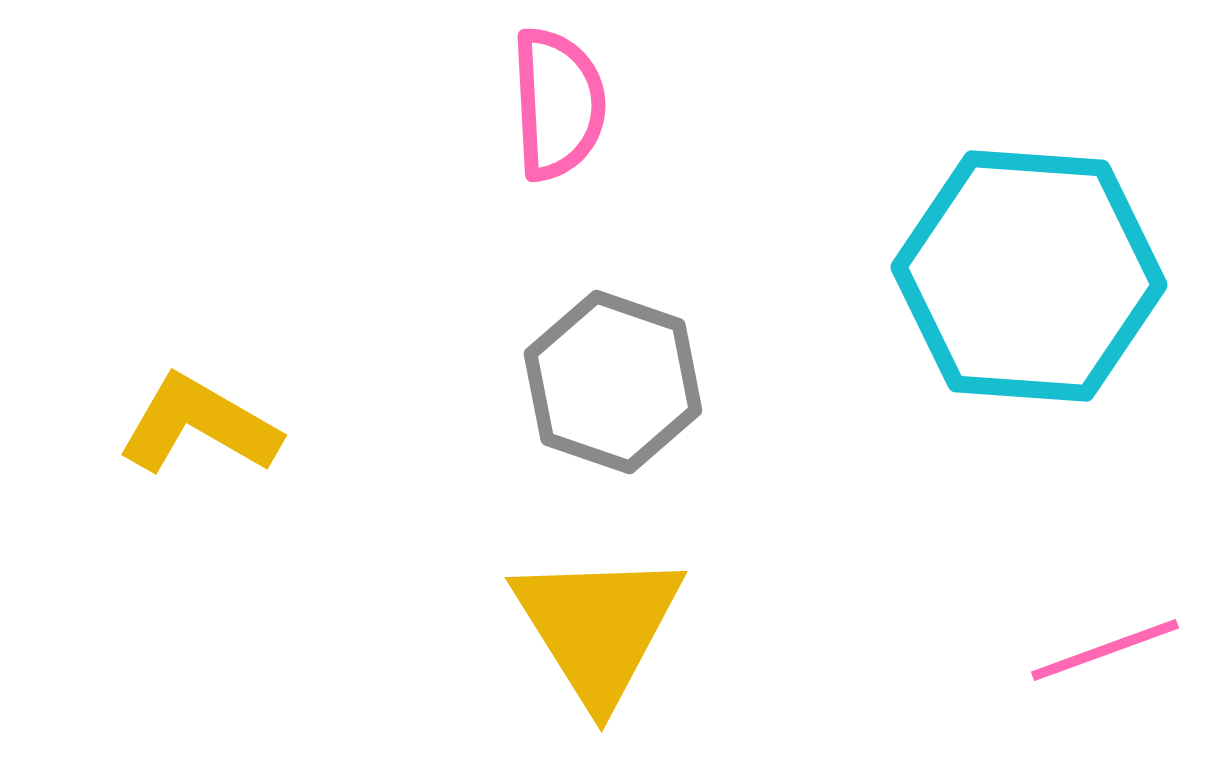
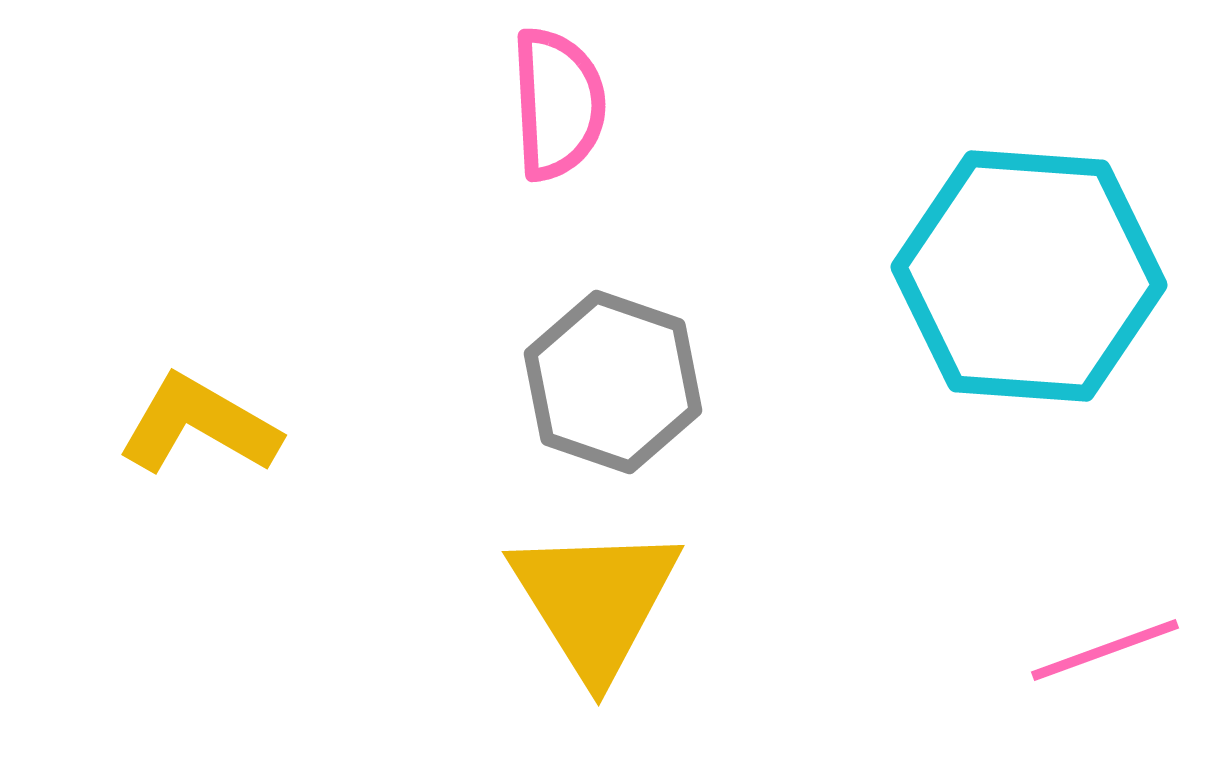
yellow triangle: moved 3 px left, 26 px up
